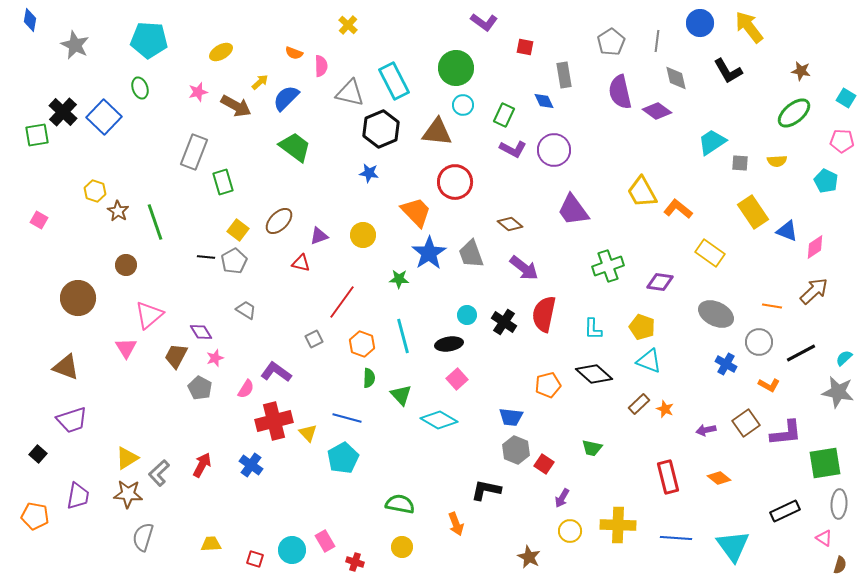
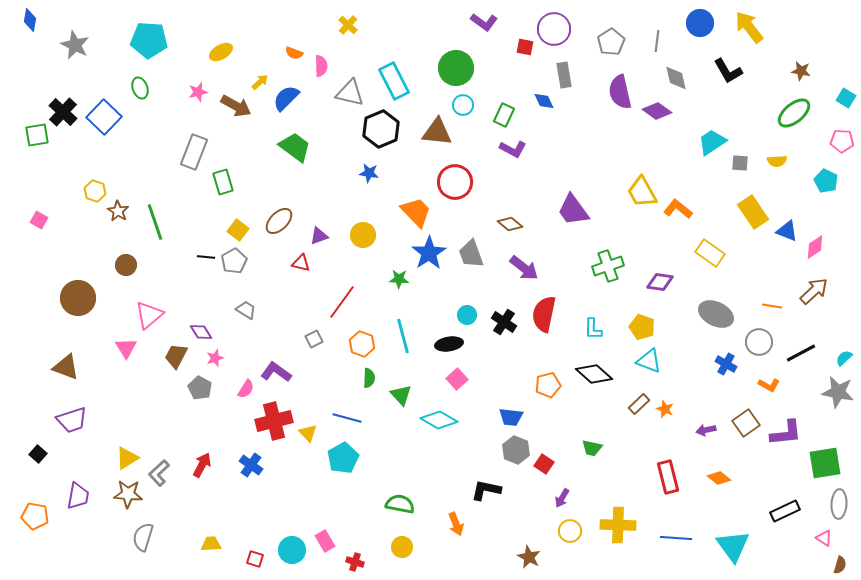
purple circle at (554, 150): moved 121 px up
